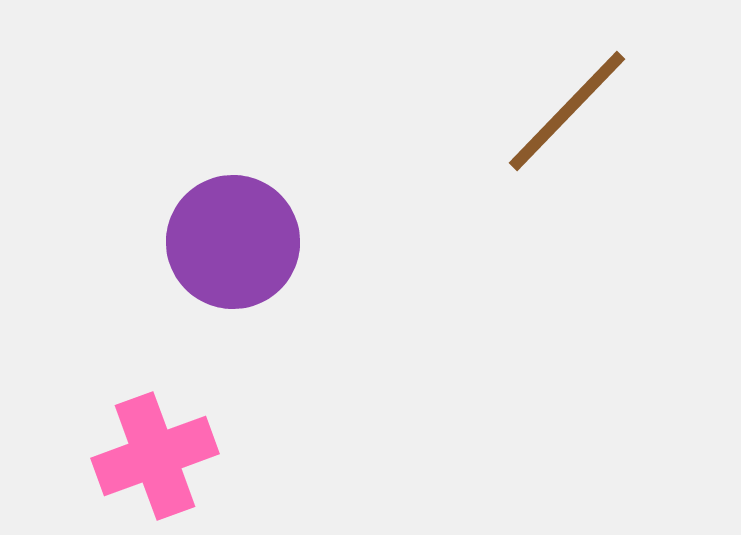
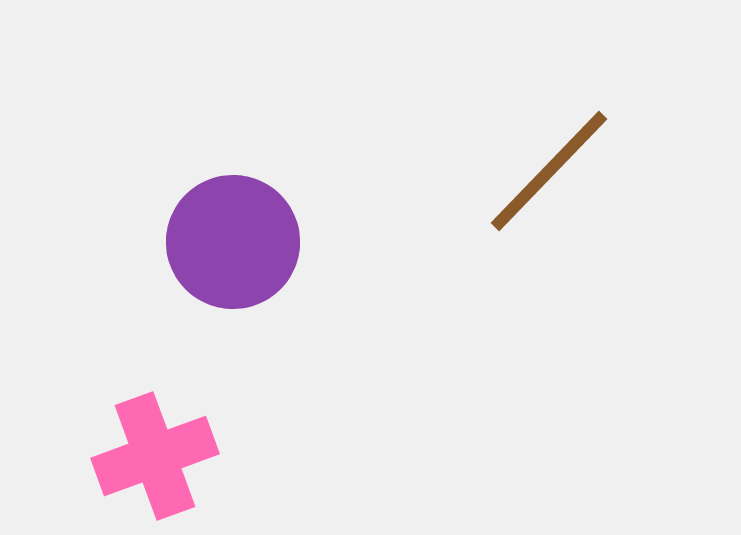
brown line: moved 18 px left, 60 px down
